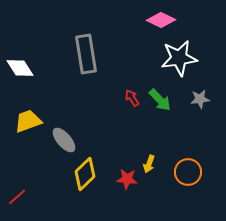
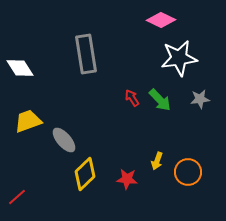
yellow arrow: moved 8 px right, 3 px up
